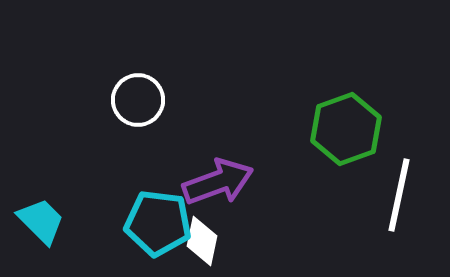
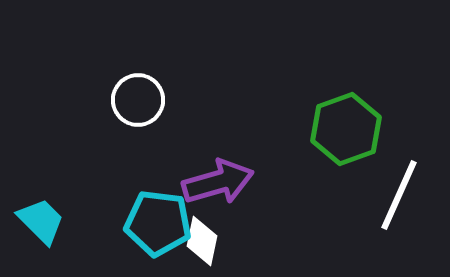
purple arrow: rotated 4 degrees clockwise
white line: rotated 12 degrees clockwise
